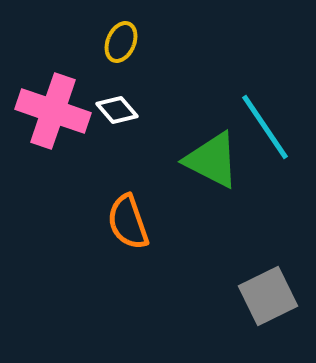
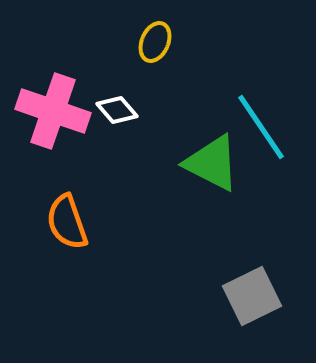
yellow ellipse: moved 34 px right
cyan line: moved 4 px left
green triangle: moved 3 px down
orange semicircle: moved 61 px left
gray square: moved 16 px left
